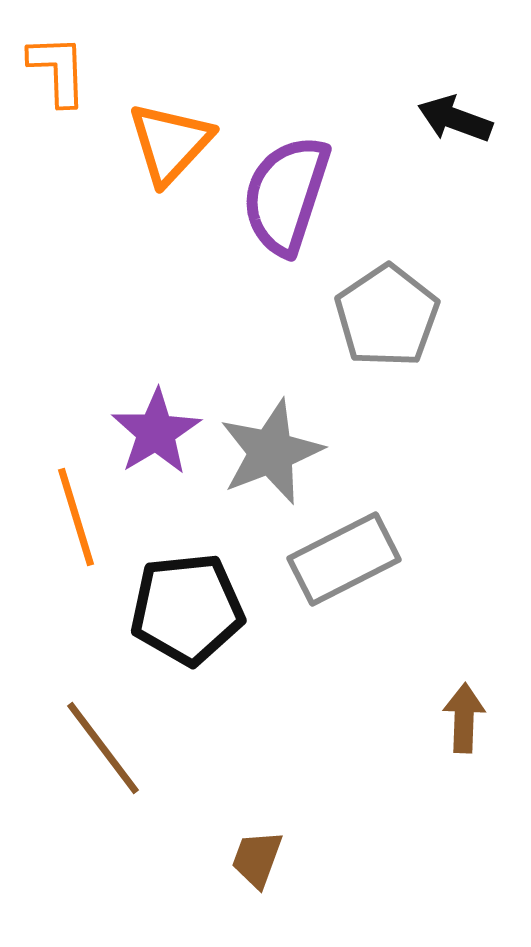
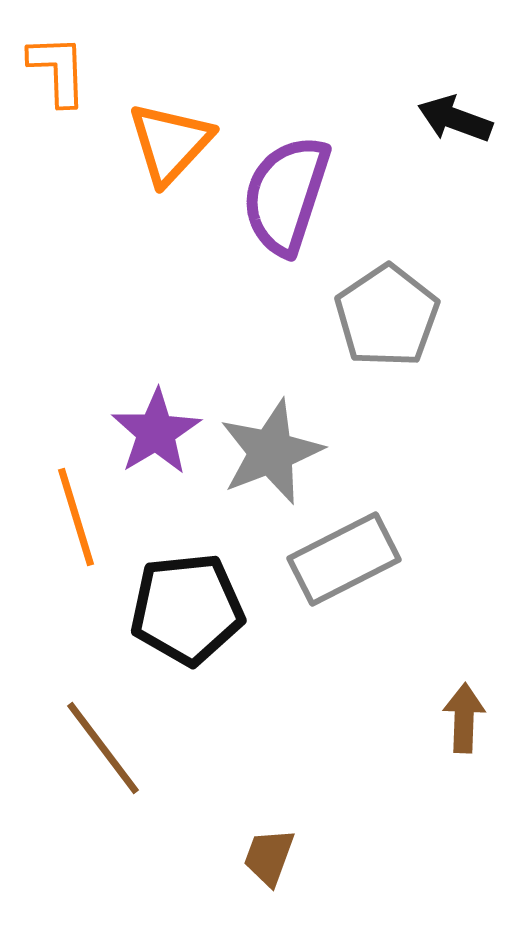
brown trapezoid: moved 12 px right, 2 px up
